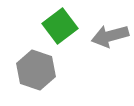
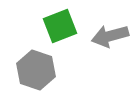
green square: rotated 16 degrees clockwise
